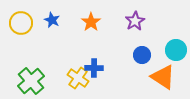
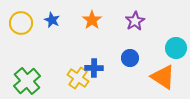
orange star: moved 1 px right, 2 px up
cyan circle: moved 2 px up
blue circle: moved 12 px left, 3 px down
green cross: moved 4 px left
